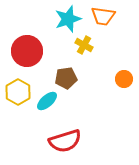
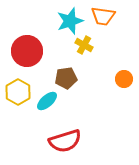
cyan star: moved 2 px right, 2 px down
